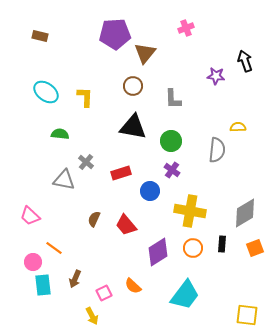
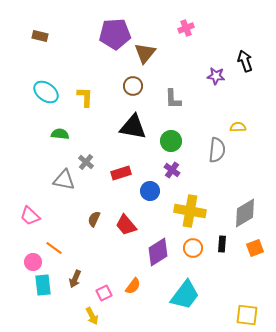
orange semicircle: rotated 96 degrees counterclockwise
